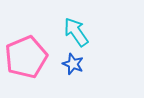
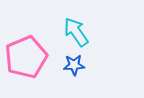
blue star: moved 1 px right, 1 px down; rotated 25 degrees counterclockwise
